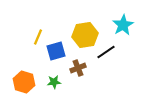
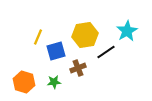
cyan star: moved 4 px right, 6 px down
